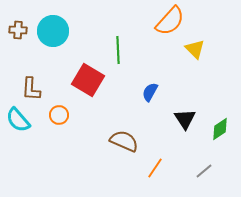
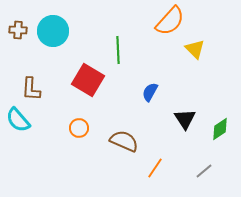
orange circle: moved 20 px right, 13 px down
